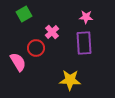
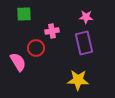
green square: rotated 28 degrees clockwise
pink cross: moved 1 px up; rotated 32 degrees clockwise
purple rectangle: rotated 10 degrees counterclockwise
yellow star: moved 8 px right
